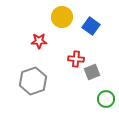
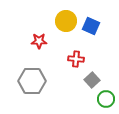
yellow circle: moved 4 px right, 4 px down
blue square: rotated 12 degrees counterclockwise
gray square: moved 8 px down; rotated 21 degrees counterclockwise
gray hexagon: moved 1 px left; rotated 20 degrees clockwise
